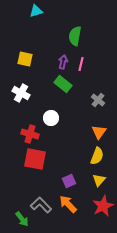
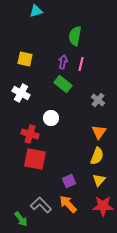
red star: rotated 25 degrees clockwise
green arrow: moved 1 px left
